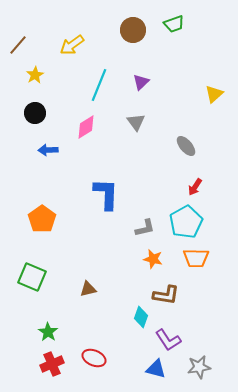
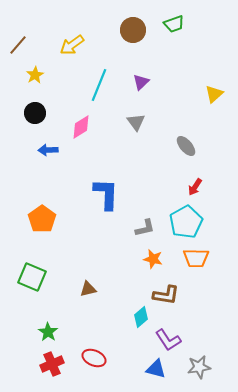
pink diamond: moved 5 px left
cyan diamond: rotated 30 degrees clockwise
